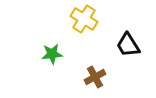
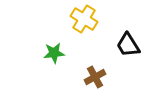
green star: moved 2 px right, 1 px up
